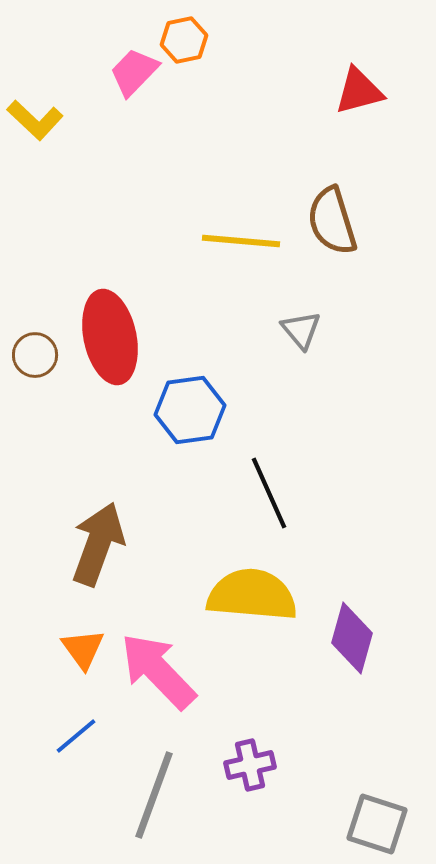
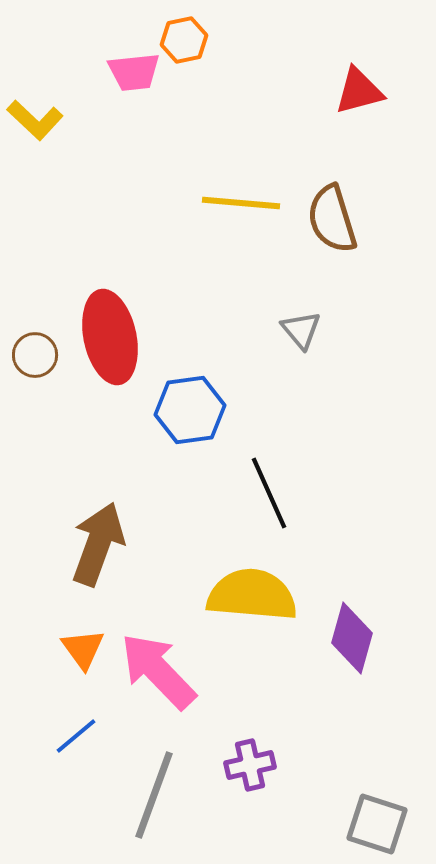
pink trapezoid: rotated 140 degrees counterclockwise
brown semicircle: moved 2 px up
yellow line: moved 38 px up
